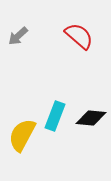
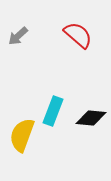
red semicircle: moved 1 px left, 1 px up
cyan rectangle: moved 2 px left, 5 px up
yellow semicircle: rotated 8 degrees counterclockwise
